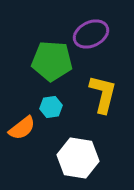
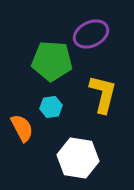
orange semicircle: rotated 80 degrees counterclockwise
